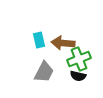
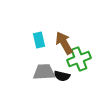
brown arrow: moved 1 px right; rotated 55 degrees clockwise
gray trapezoid: rotated 120 degrees counterclockwise
black semicircle: moved 16 px left
